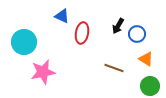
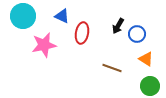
cyan circle: moved 1 px left, 26 px up
brown line: moved 2 px left
pink star: moved 1 px right, 27 px up
